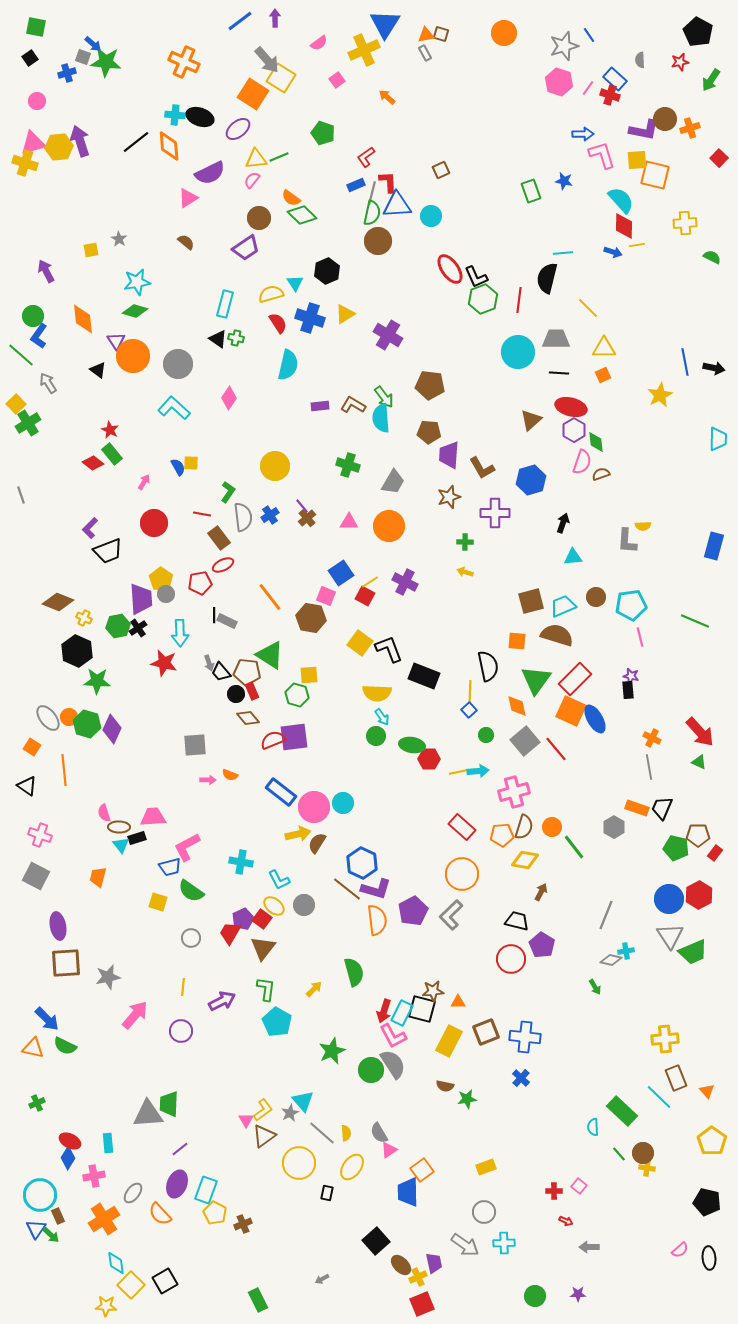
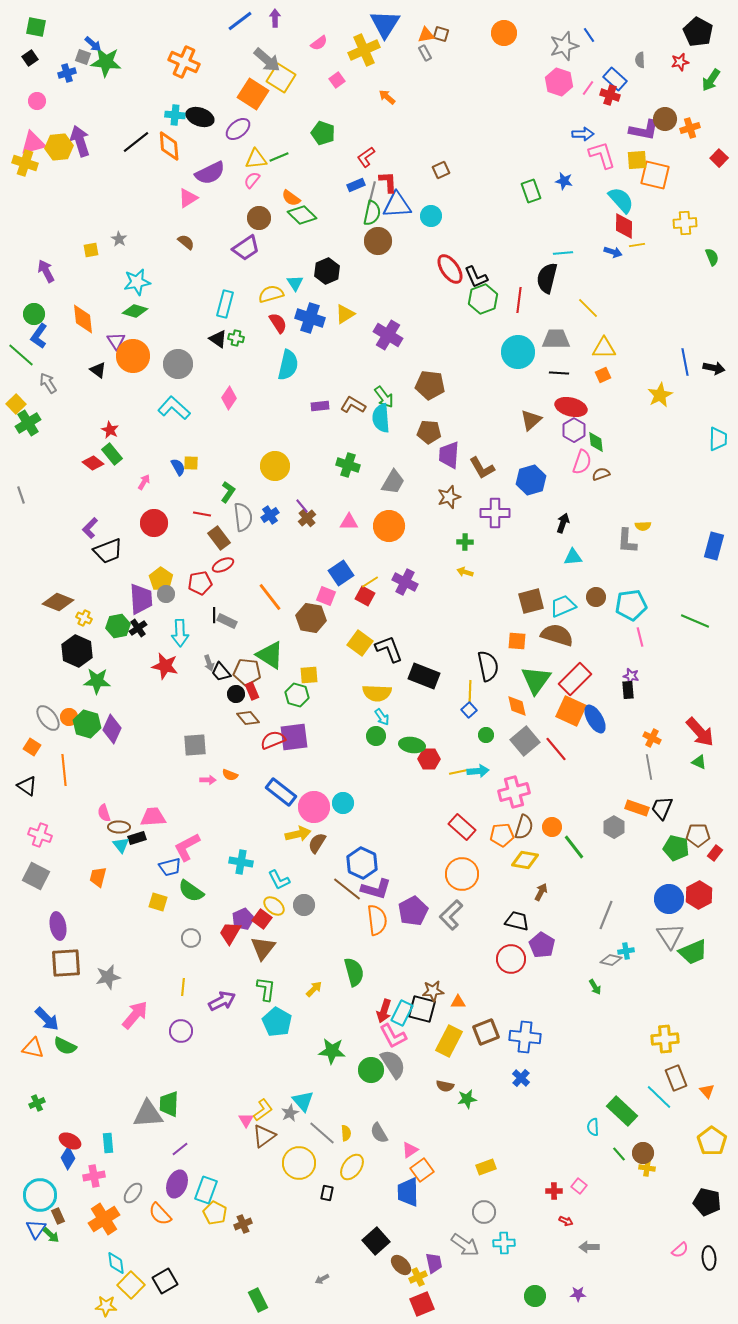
gray arrow at (267, 60): rotated 8 degrees counterclockwise
green semicircle at (712, 257): rotated 42 degrees clockwise
green circle at (33, 316): moved 1 px right, 2 px up
red star at (164, 663): moved 1 px right, 3 px down
green star at (332, 1051): rotated 28 degrees clockwise
pink triangle at (389, 1150): moved 21 px right
